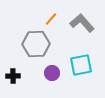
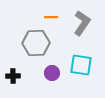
orange line: moved 2 px up; rotated 48 degrees clockwise
gray L-shape: rotated 75 degrees clockwise
gray hexagon: moved 1 px up
cyan square: rotated 20 degrees clockwise
